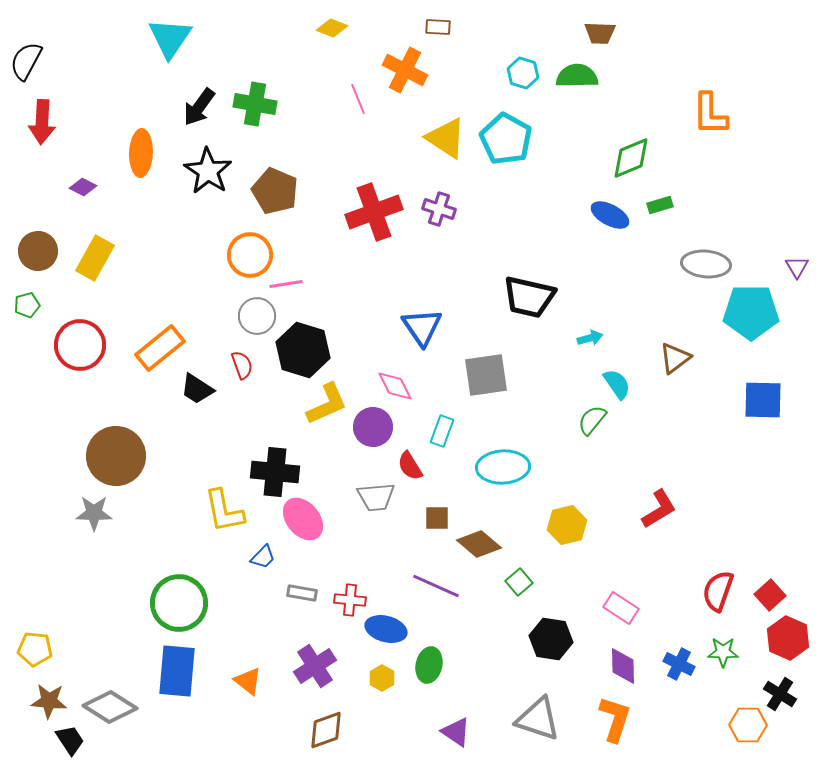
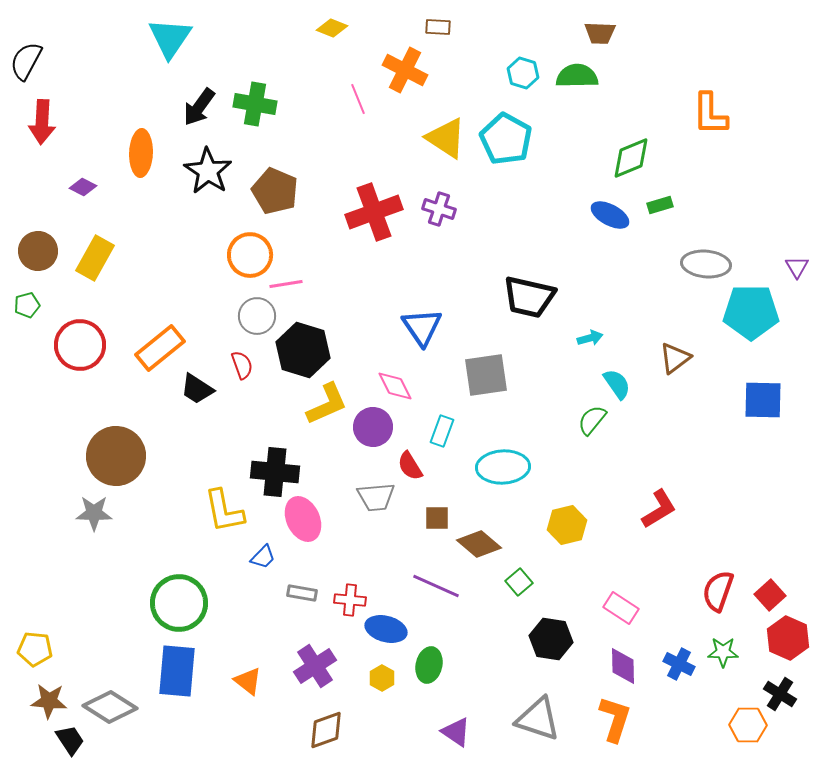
pink ellipse at (303, 519): rotated 15 degrees clockwise
